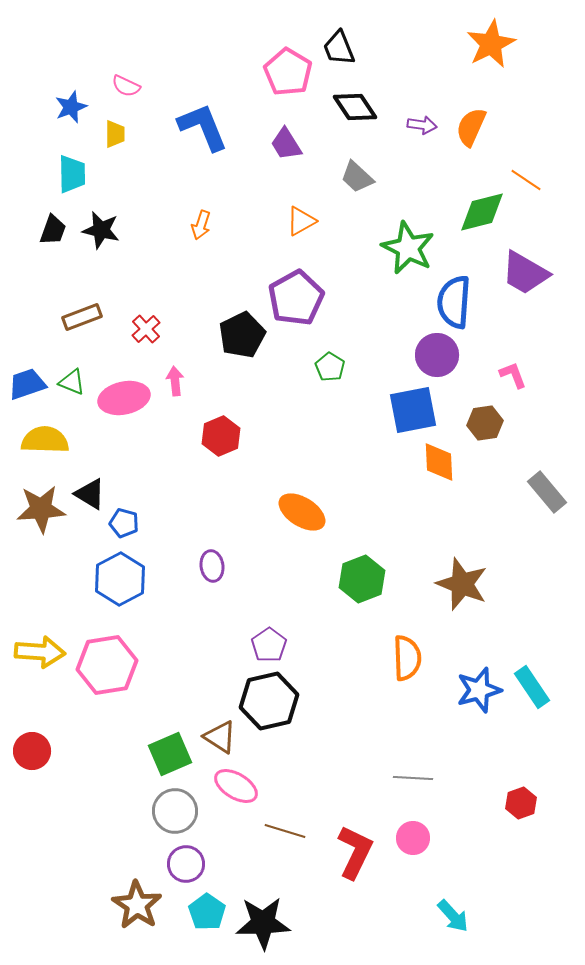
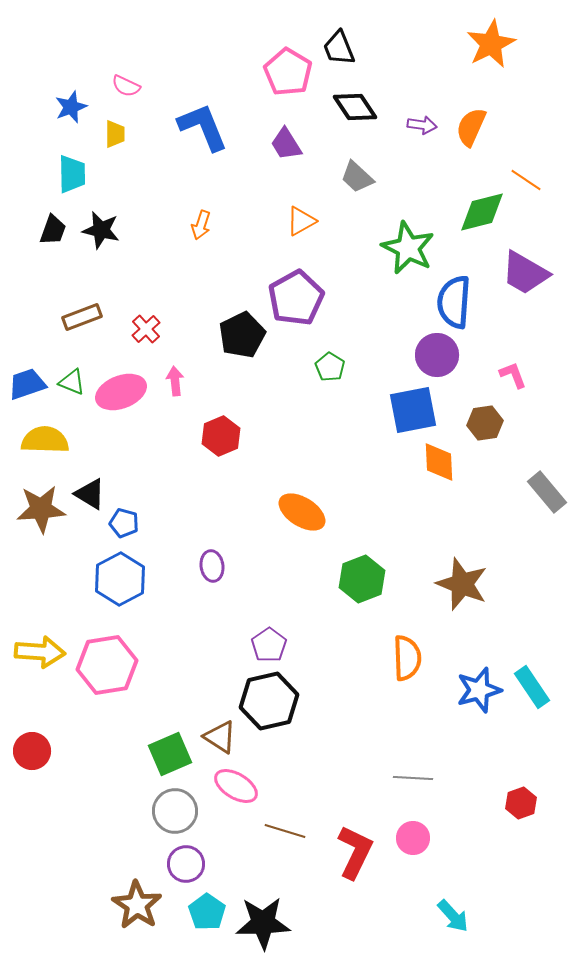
pink ellipse at (124, 398): moved 3 px left, 6 px up; rotated 9 degrees counterclockwise
